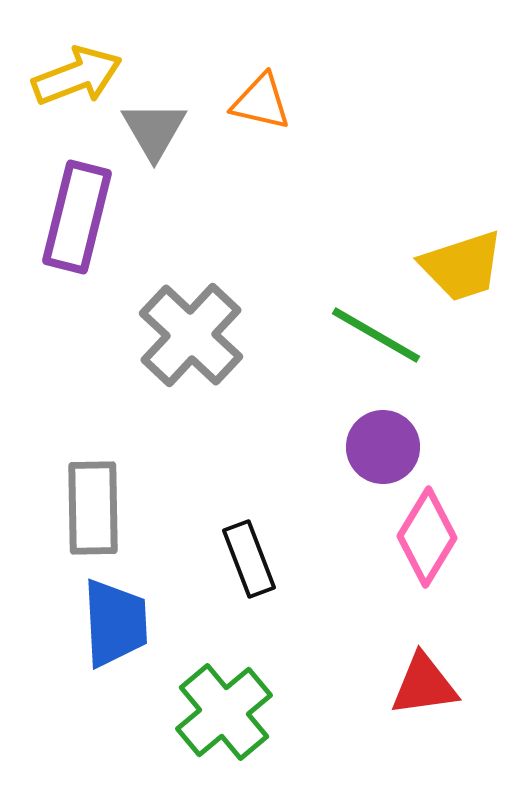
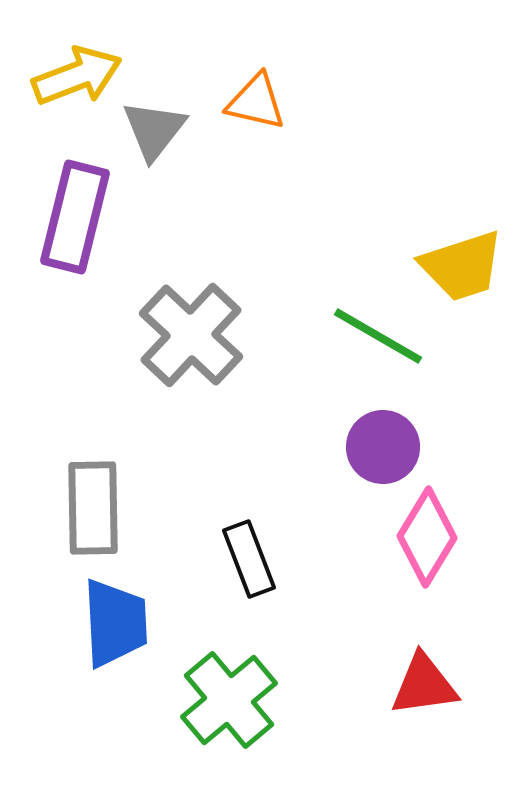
orange triangle: moved 5 px left
gray triangle: rotated 8 degrees clockwise
purple rectangle: moved 2 px left
green line: moved 2 px right, 1 px down
green cross: moved 5 px right, 12 px up
